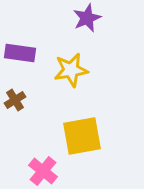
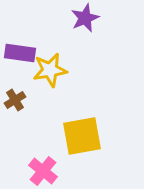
purple star: moved 2 px left
yellow star: moved 21 px left
